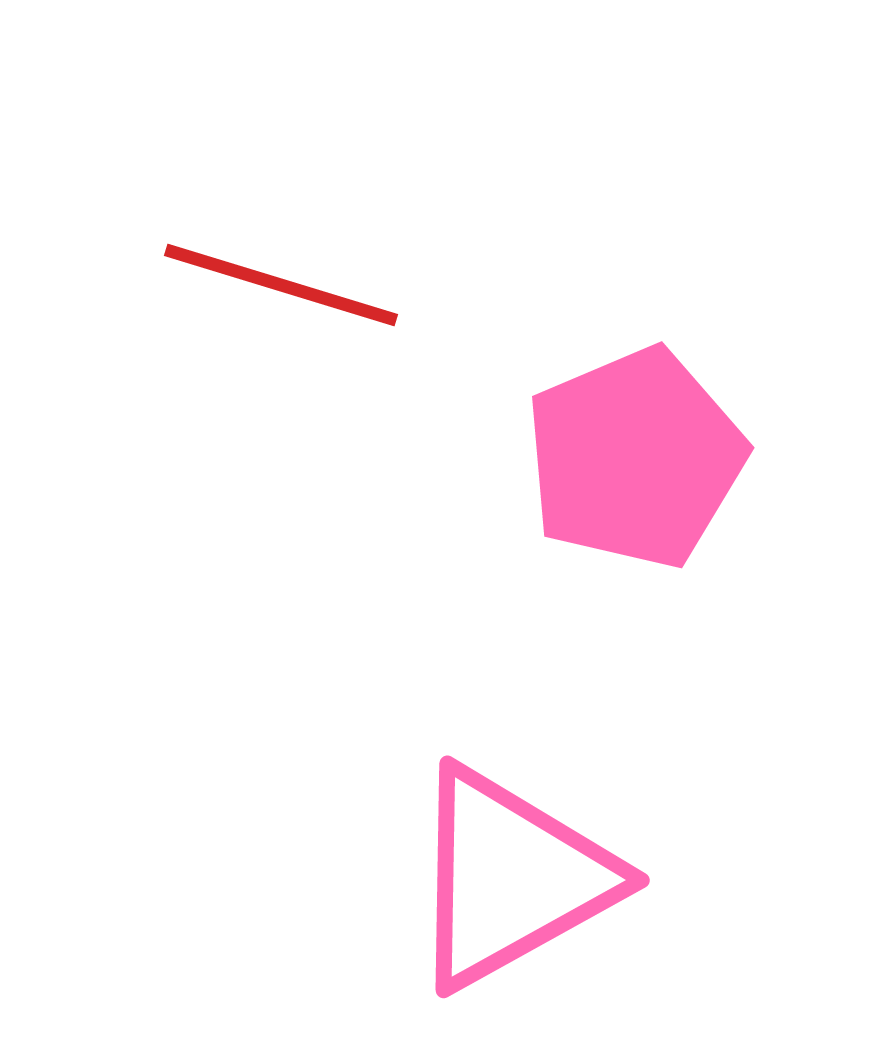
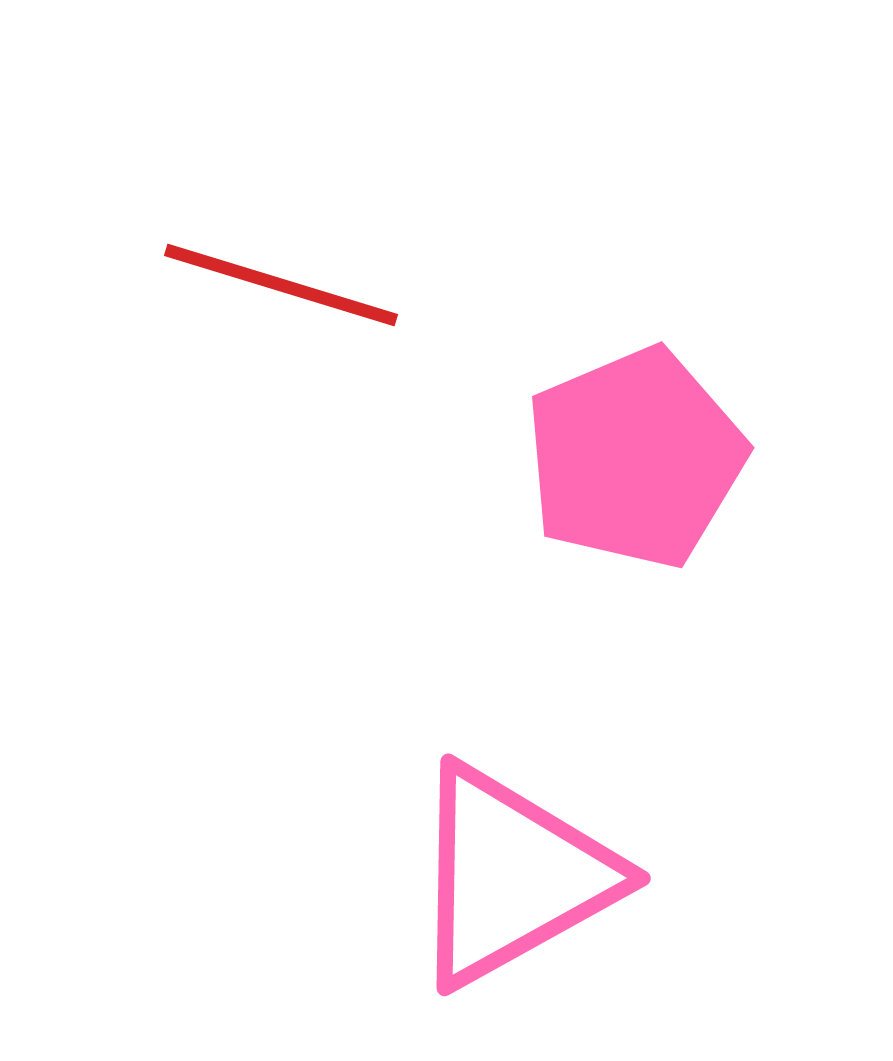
pink triangle: moved 1 px right, 2 px up
